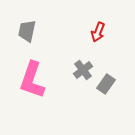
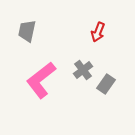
pink L-shape: moved 9 px right; rotated 33 degrees clockwise
